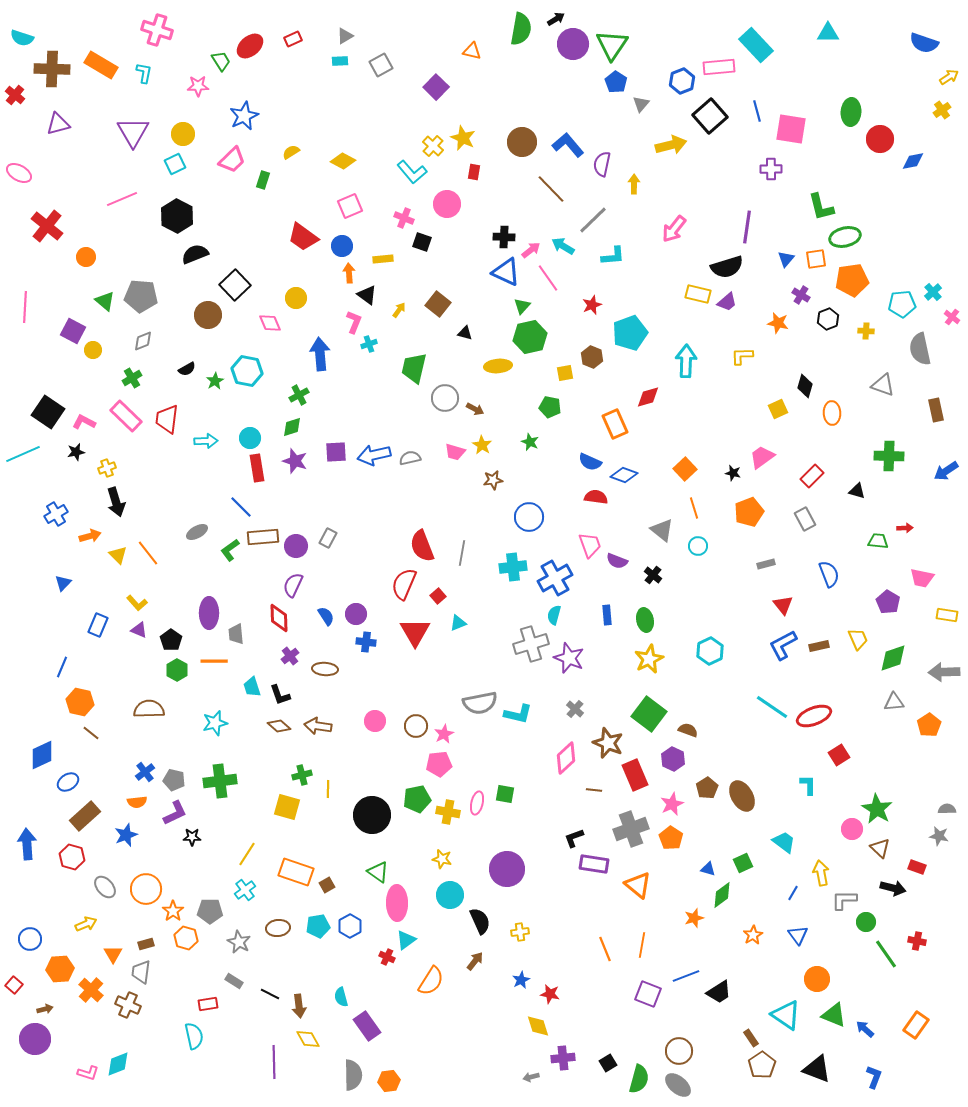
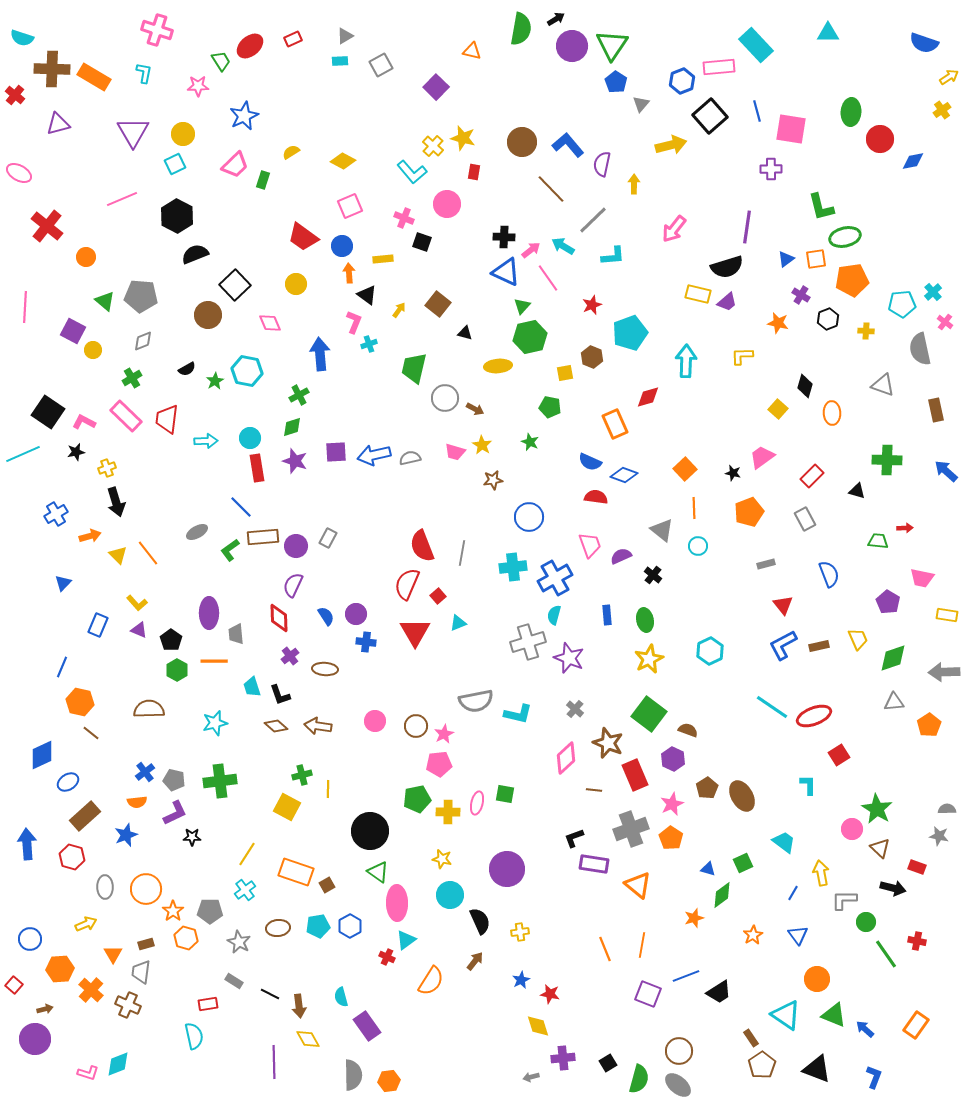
purple circle at (573, 44): moved 1 px left, 2 px down
orange rectangle at (101, 65): moved 7 px left, 12 px down
yellow star at (463, 138): rotated 10 degrees counterclockwise
pink trapezoid at (232, 160): moved 3 px right, 5 px down
blue triangle at (786, 259): rotated 12 degrees clockwise
yellow circle at (296, 298): moved 14 px up
pink cross at (952, 317): moved 7 px left, 5 px down
yellow square at (778, 409): rotated 24 degrees counterclockwise
green cross at (889, 456): moved 2 px left, 4 px down
blue arrow at (946, 471): rotated 75 degrees clockwise
orange line at (694, 508): rotated 15 degrees clockwise
purple semicircle at (617, 561): moved 4 px right, 5 px up; rotated 135 degrees clockwise
red semicircle at (404, 584): moved 3 px right
gray cross at (531, 644): moved 3 px left, 2 px up
gray semicircle at (480, 703): moved 4 px left, 2 px up
brown diamond at (279, 726): moved 3 px left
yellow square at (287, 807): rotated 12 degrees clockwise
yellow cross at (448, 812): rotated 10 degrees counterclockwise
black circle at (372, 815): moved 2 px left, 16 px down
gray ellipse at (105, 887): rotated 40 degrees clockwise
